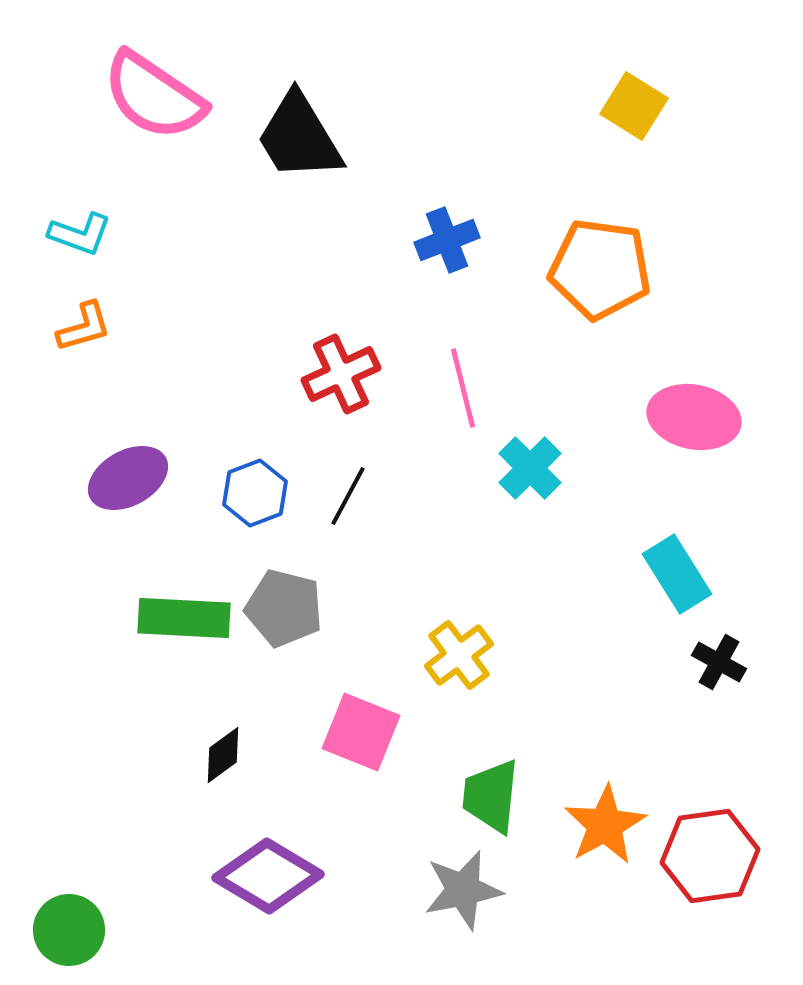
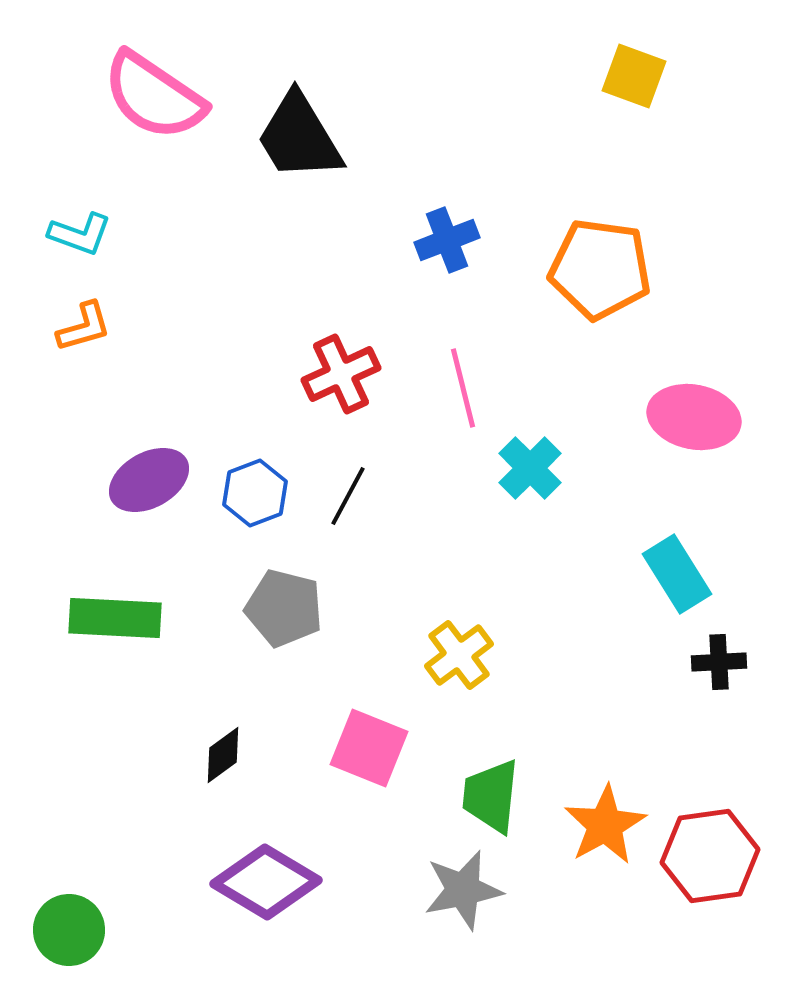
yellow square: moved 30 px up; rotated 12 degrees counterclockwise
purple ellipse: moved 21 px right, 2 px down
green rectangle: moved 69 px left
black cross: rotated 32 degrees counterclockwise
pink square: moved 8 px right, 16 px down
purple diamond: moved 2 px left, 6 px down
